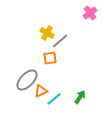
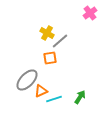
cyan line: rotated 21 degrees clockwise
